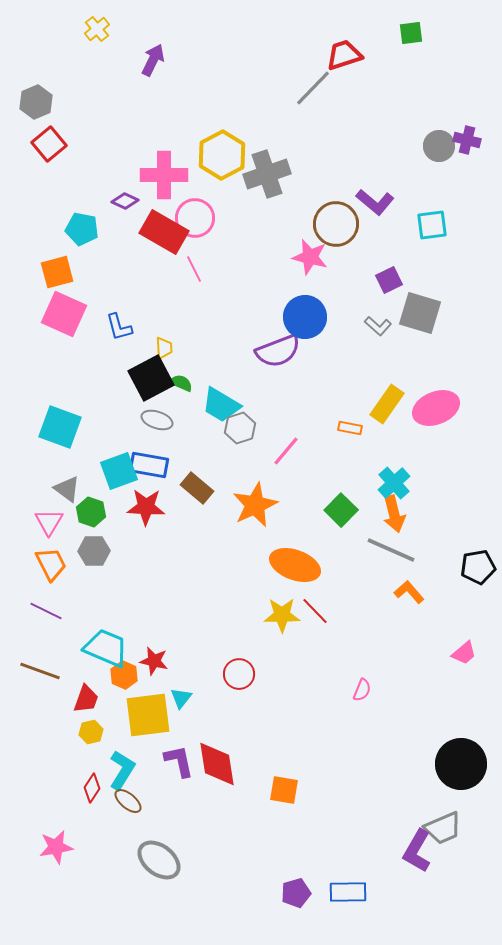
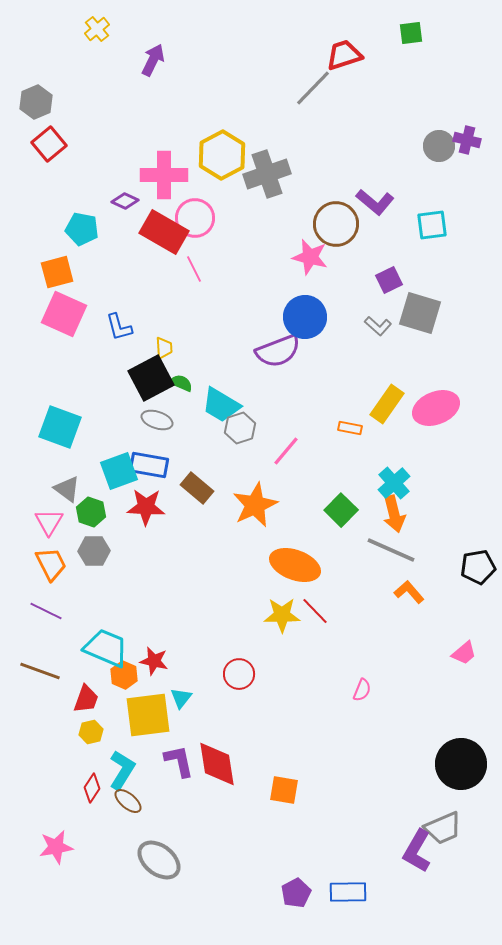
purple pentagon at (296, 893): rotated 12 degrees counterclockwise
